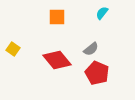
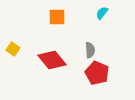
gray semicircle: moved 1 px left, 1 px down; rotated 56 degrees counterclockwise
red diamond: moved 5 px left
